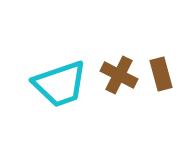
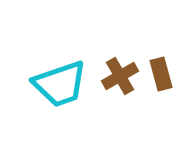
brown cross: moved 1 px right, 1 px down; rotated 33 degrees clockwise
